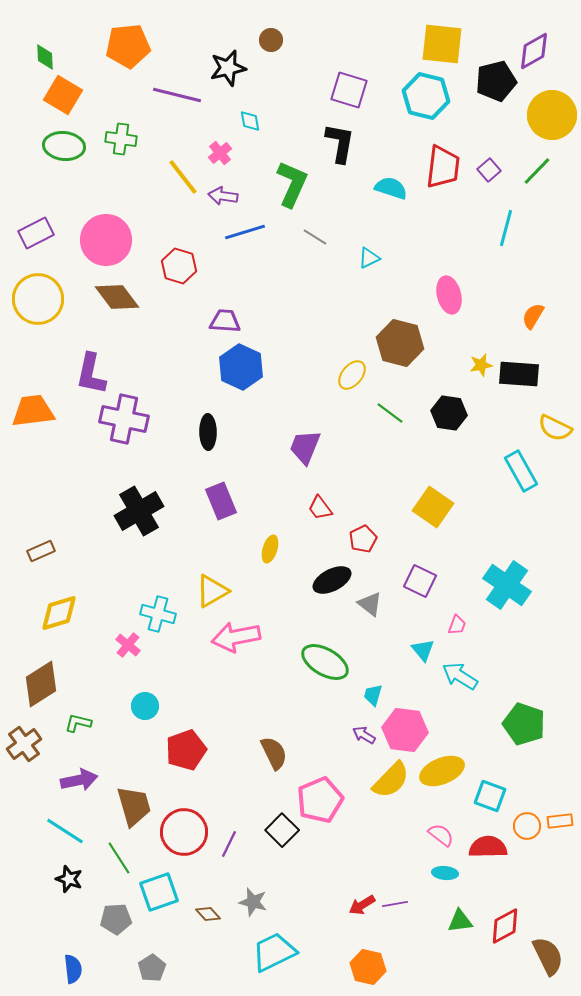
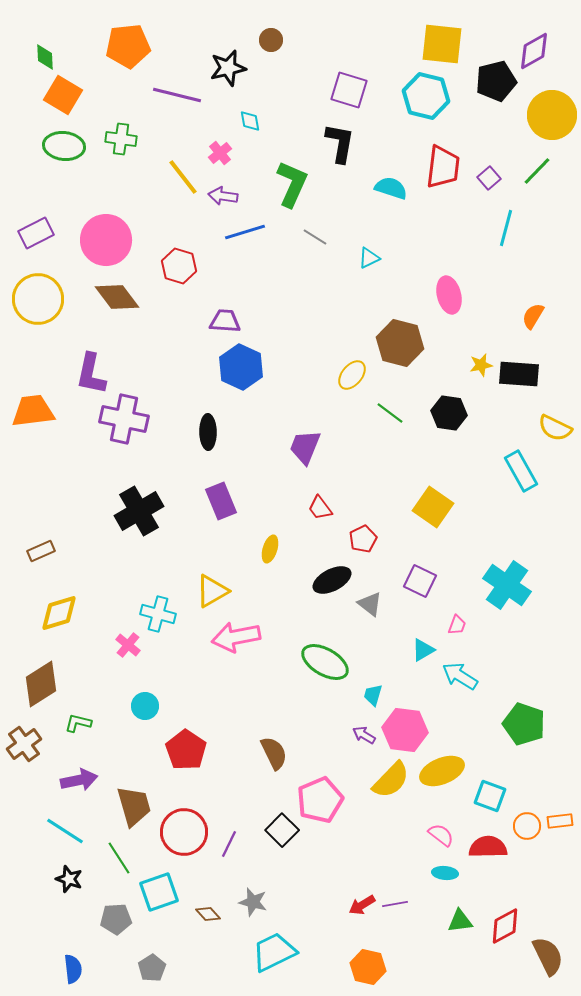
purple square at (489, 170): moved 8 px down
cyan triangle at (423, 650): rotated 40 degrees clockwise
red pentagon at (186, 750): rotated 18 degrees counterclockwise
